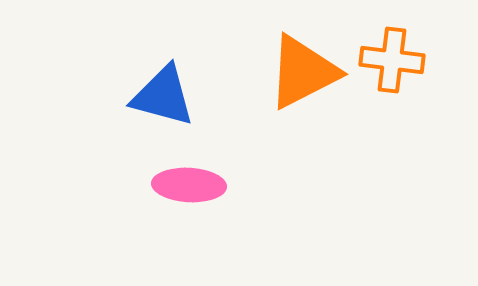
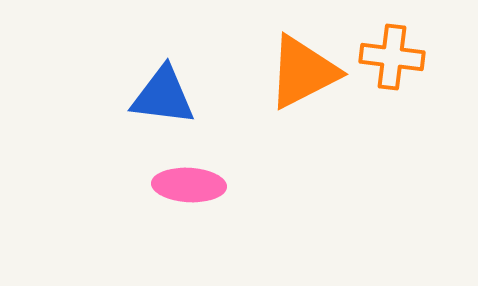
orange cross: moved 3 px up
blue triangle: rotated 8 degrees counterclockwise
